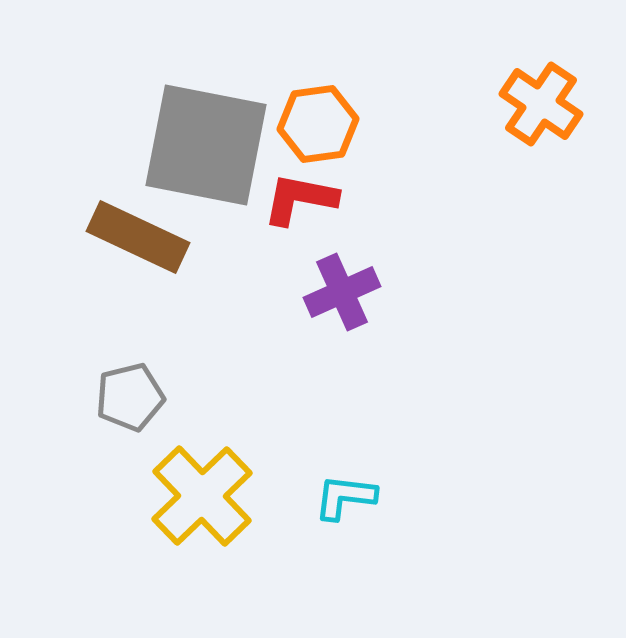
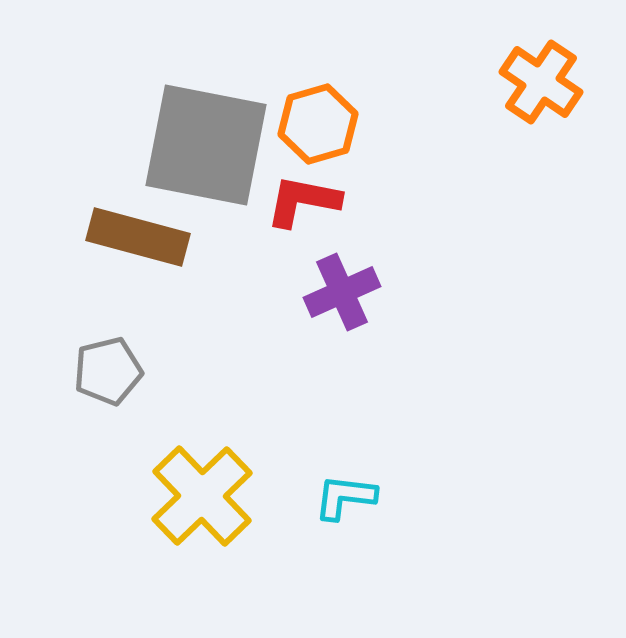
orange cross: moved 22 px up
orange hexagon: rotated 8 degrees counterclockwise
red L-shape: moved 3 px right, 2 px down
brown rectangle: rotated 10 degrees counterclockwise
gray pentagon: moved 22 px left, 26 px up
